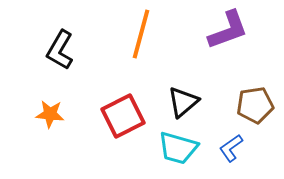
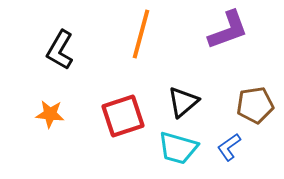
red square: rotated 9 degrees clockwise
blue L-shape: moved 2 px left, 1 px up
